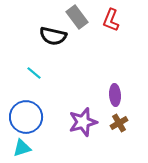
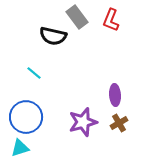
cyan triangle: moved 2 px left
